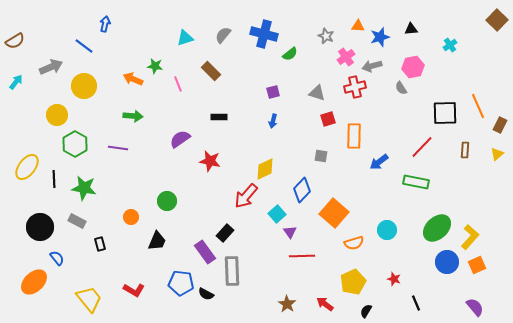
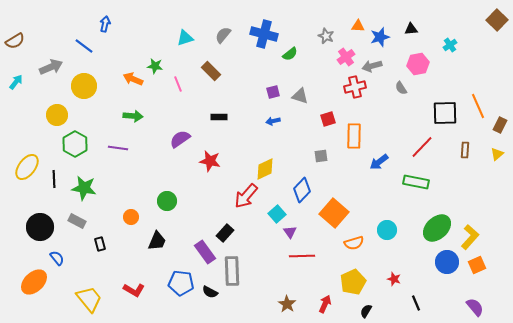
pink hexagon at (413, 67): moved 5 px right, 3 px up
gray triangle at (317, 93): moved 17 px left, 3 px down
blue arrow at (273, 121): rotated 64 degrees clockwise
gray square at (321, 156): rotated 16 degrees counterclockwise
black semicircle at (206, 294): moved 4 px right, 2 px up
red arrow at (325, 304): rotated 78 degrees clockwise
